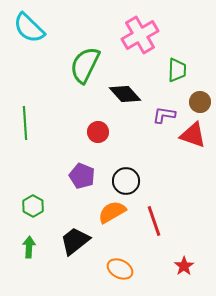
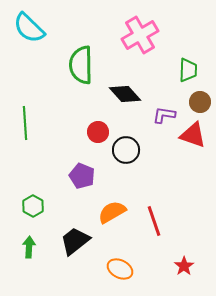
green semicircle: moved 4 px left; rotated 27 degrees counterclockwise
green trapezoid: moved 11 px right
black circle: moved 31 px up
